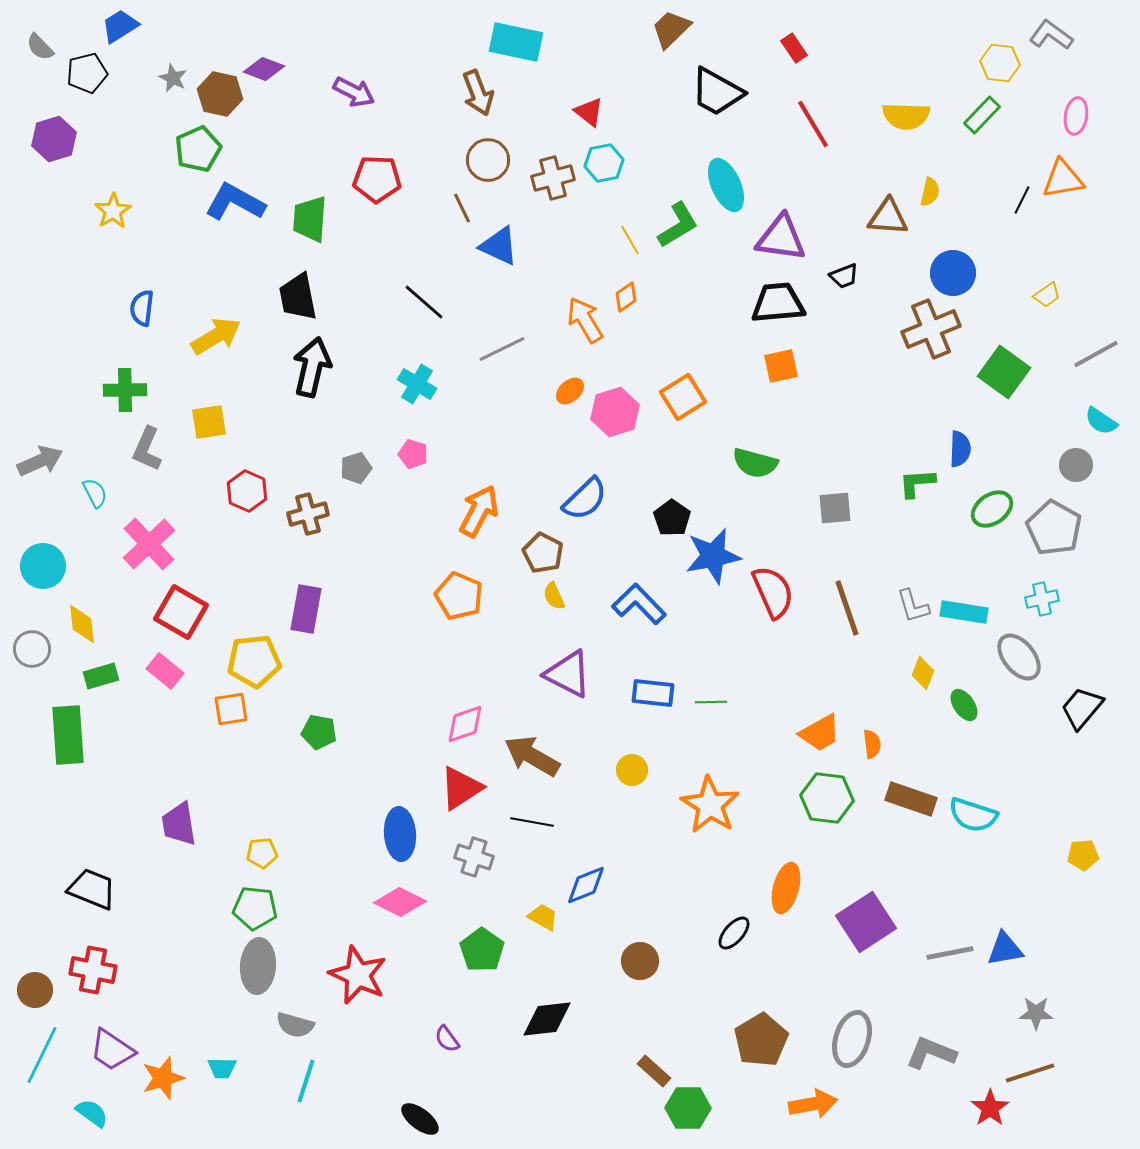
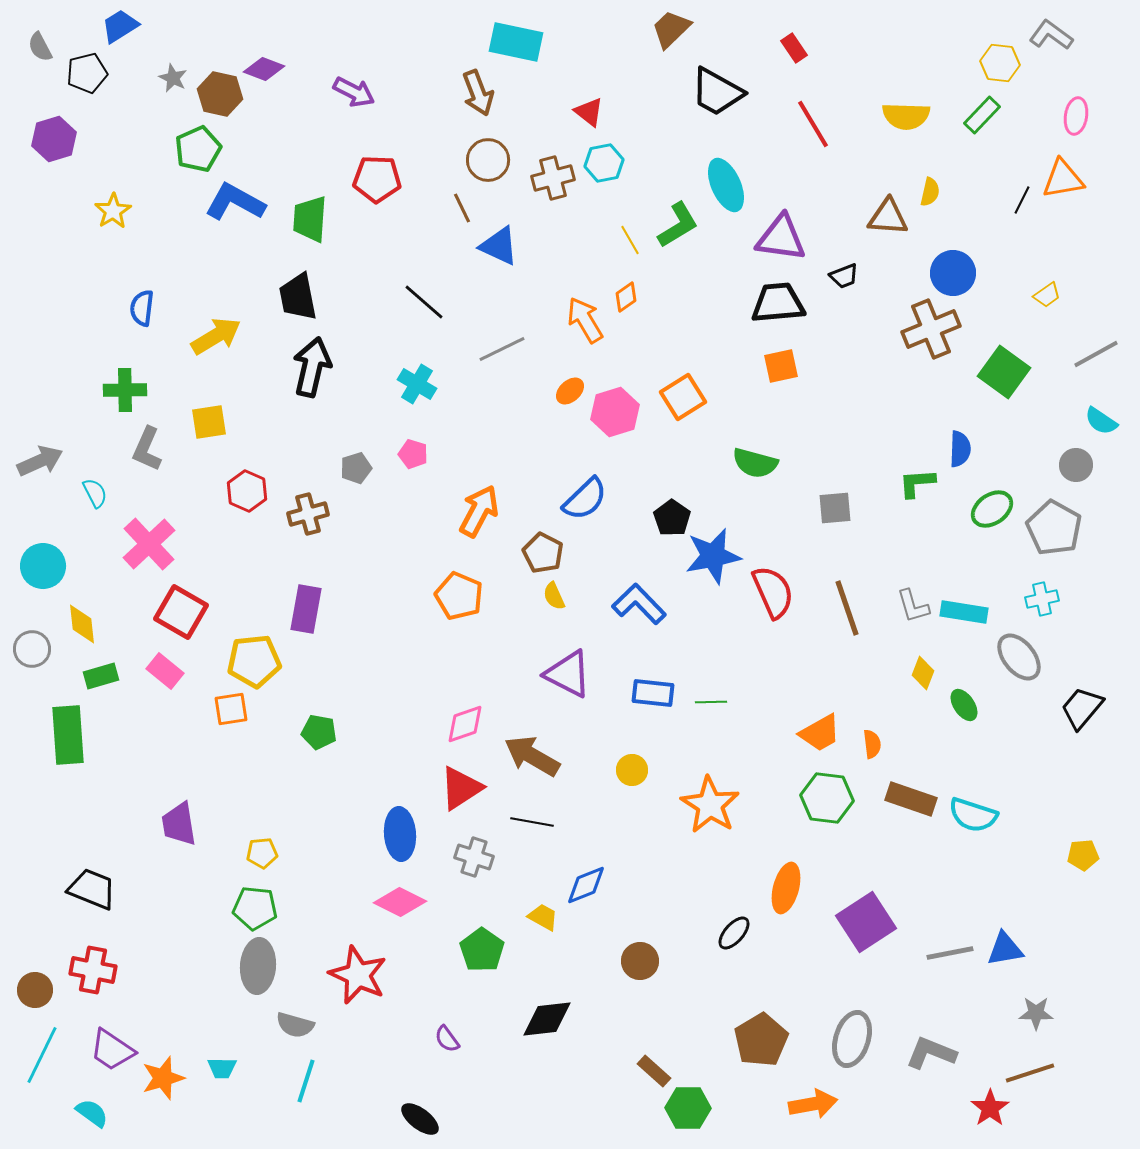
gray semicircle at (40, 47): rotated 16 degrees clockwise
